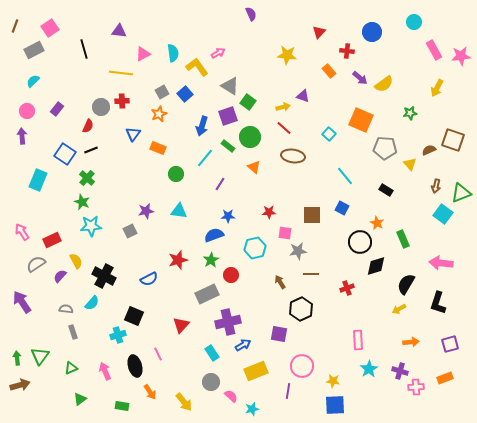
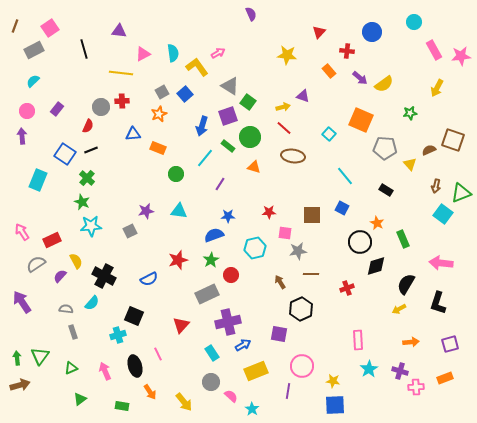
blue triangle at (133, 134): rotated 49 degrees clockwise
orange triangle at (254, 167): rotated 24 degrees counterclockwise
cyan star at (252, 409): rotated 24 degrees counterclockwise
